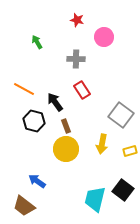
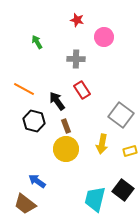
black arrow: moved 2 px right, 1 px up
brown trapezoid: moved 1 px right, 2 px up
